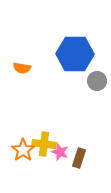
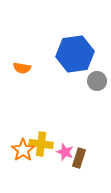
blue hexagon: rotated 9 degrees counterclockwise
yellow cross: moved 3 px left
pink star: moved 5 px right
